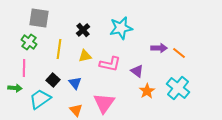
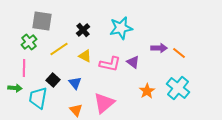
gray square: moved 3 px right, 3 px down
green cross: rotated 14 degrees clockwise
yellow line: rotated 48 degrees clockwise
yellow triangle: rotated 40 degrees clockwise
purple triangle: moved 4 px left, 9 px up
cyan trapezoid: moved 2 px left, 1 px up; rotated 45 degrees counterclockwise
pink triangle: rotated 15 degrees clockwise
